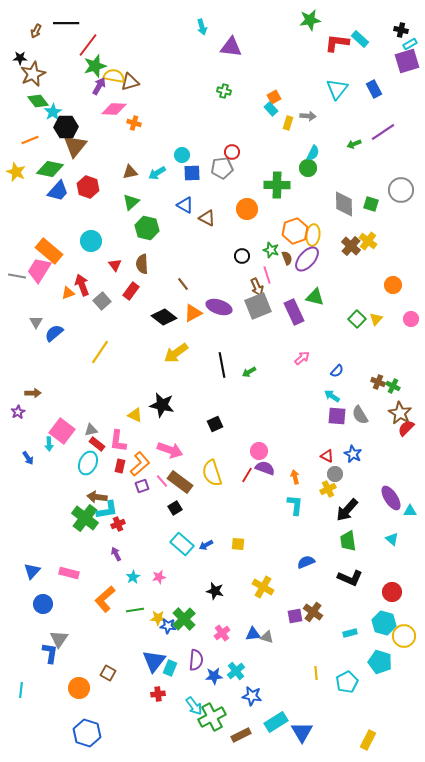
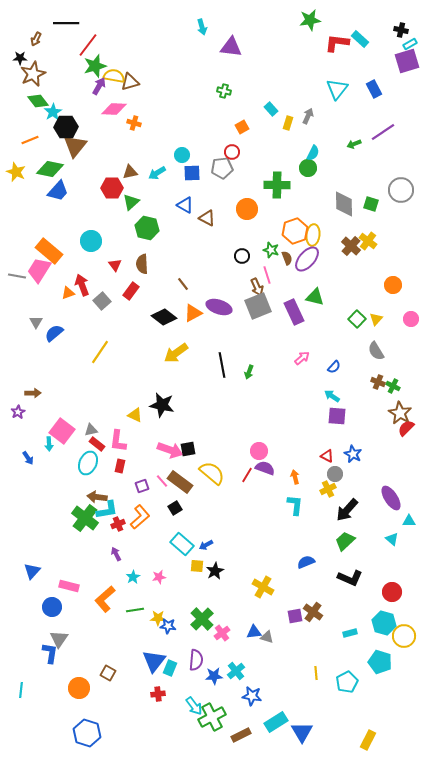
brown arrow at (36, 31): moved 8 px down
orange square at (274, 97): moved 32 px left, 30 px down
gray arrow at (308, 116): rotated 70 degrees counterclockwise
red hexagon at (88, 187): moved 24 px right, 1 px down; rotated 20 degrees counterclockwise
blue semicircle at (337, 371): moved 3 px left, 4 px up
green arrow at (249, 372): rotated 40 degrees counterclockwise
gray semicircle at (360, 415): moved 16 px right, 64 px up
black square at (215, 424): moved 27 px left, 25 px down; rotated 14 degrees clockwise
orange L-shape at (140, 464): moved 53 px down
yellow semicircle at (212, 473): rotated 148 degrees clockwise
cyan triangle at (410, 511): moved 1 px left, 10 px down
green trapezoid at (348, 541): moved 3 px left; rotated 55 degrees clockwise
yellow square at (238, 544): moved 41 px left, 22 px down
pink rectangle at (69, 573): moved 13 px down
black star at (215, 591): moved 20 px up; rotated 30 degrees clockwise
blue circle at (43, 604): moved 9 px right, 3 px down
green cross at (184, 619): moved 18 px right
blue triangle at (253, 634): moved 1 px right, 2 px up
